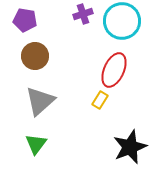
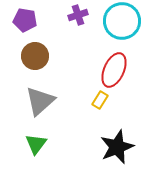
purple cross: moved 5 px left, 1 px down
black star: moved 13 px left
